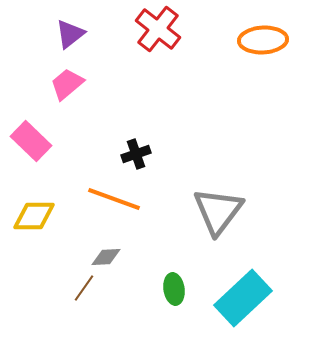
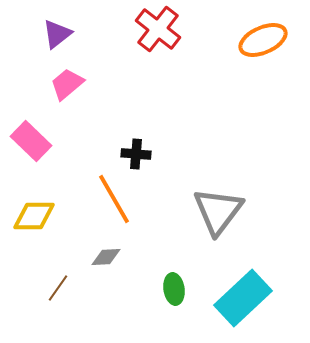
purple triangle: moved 13 px left
orange ellipse: rotated 21 degrees counterclockwise
black cross: rotated 24 degrees clockwise
orange line: rotated 40 degrees clockwise
brown line: moved 26 px left
